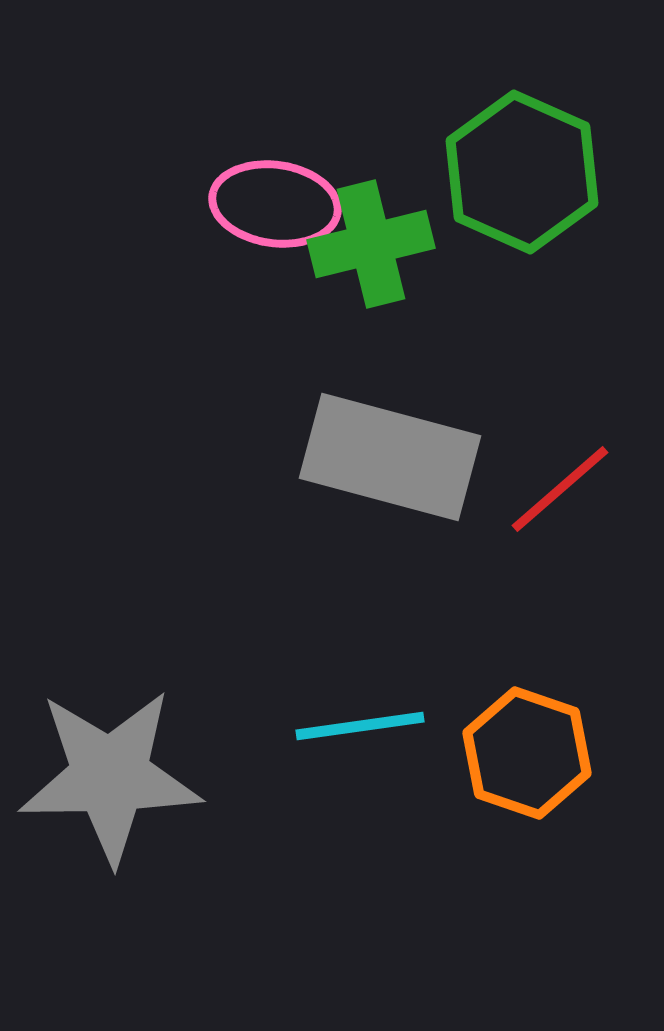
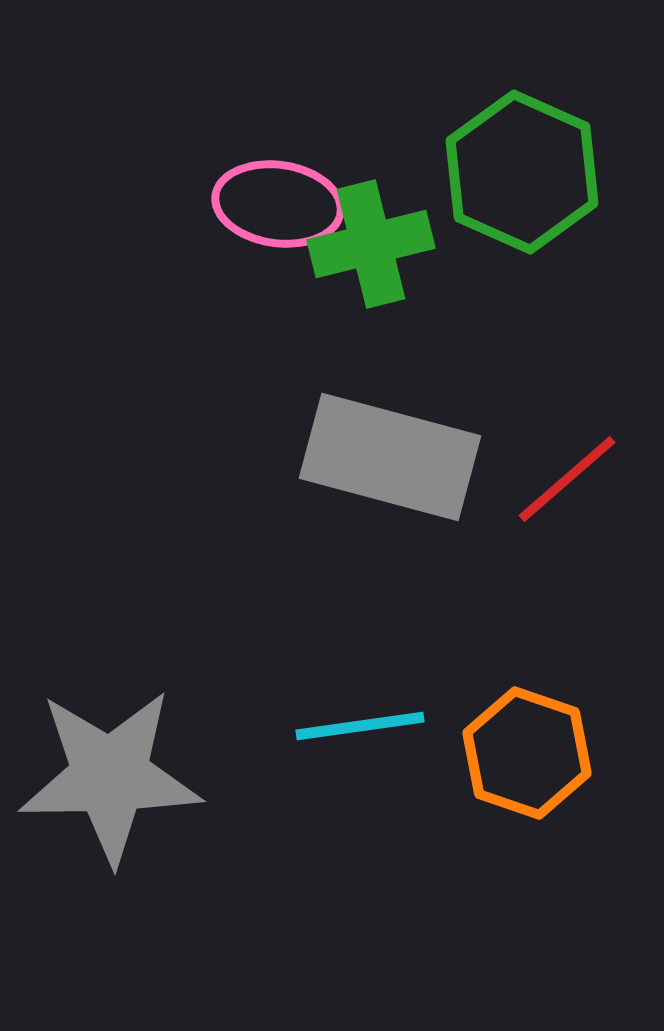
pink ellipse: moved 3 px right
red line: moved 7 px right, 10 px up
